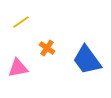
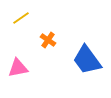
yellow line: moved 4 px up
orange cross: moved 1 px right, 8 px up
